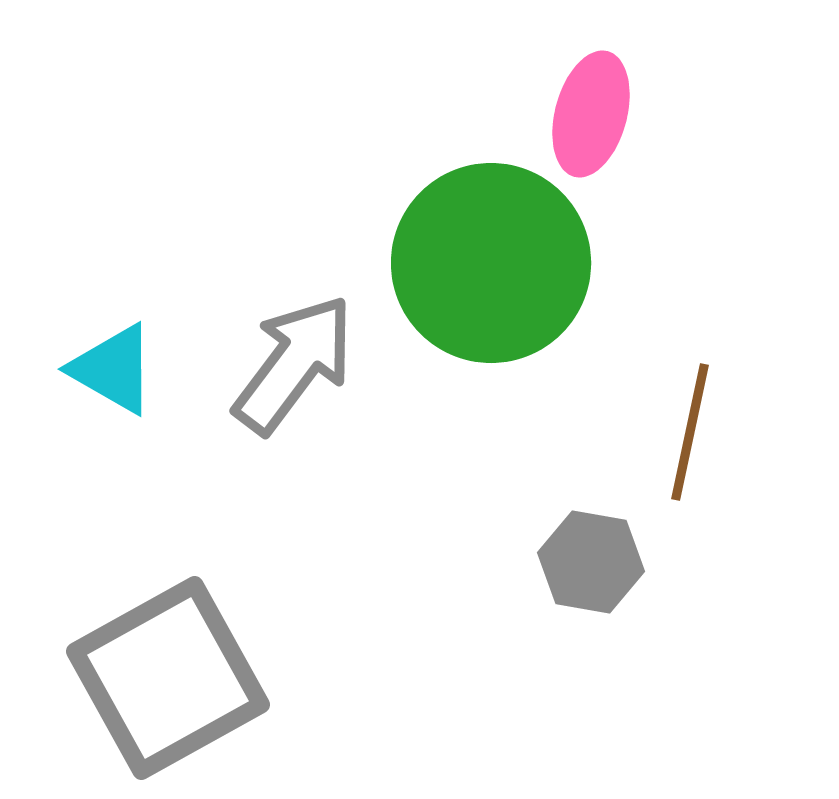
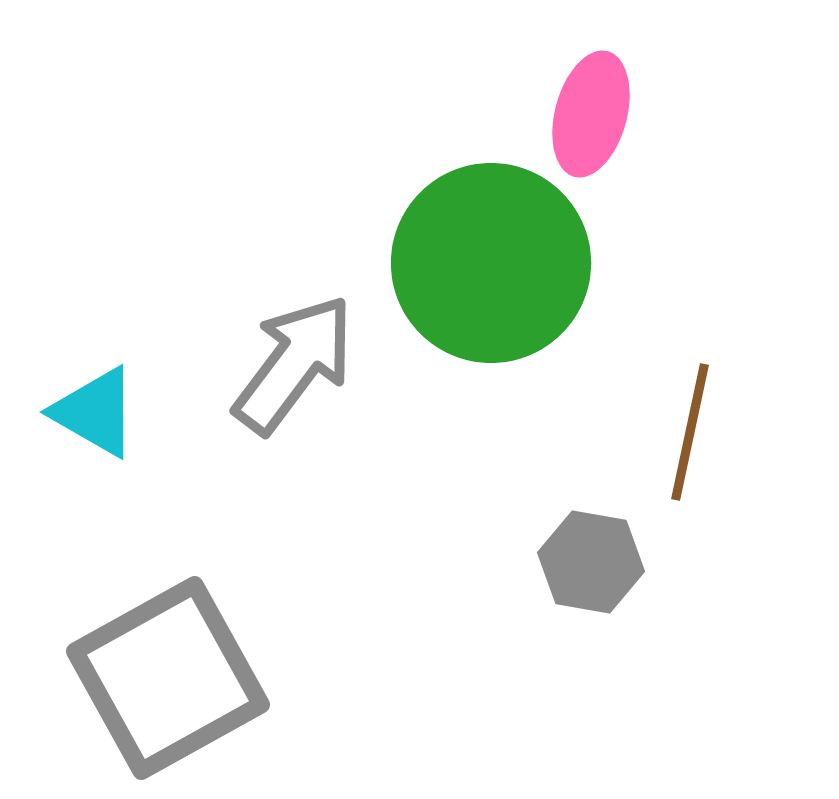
cyan triangle: moved 18 px left, 43 px down
